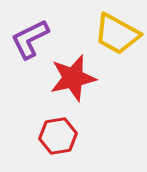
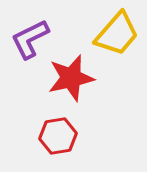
yellow trapezoid: rotated 78 degrees counterclockwise
red star: moved 2 px left
